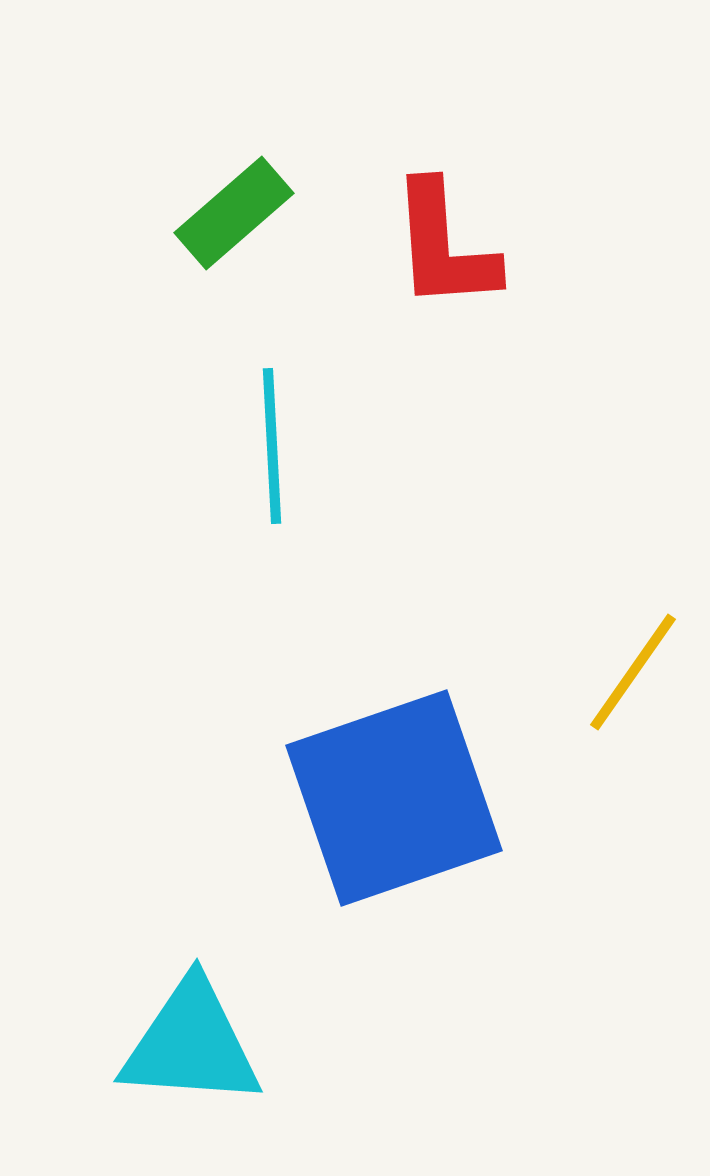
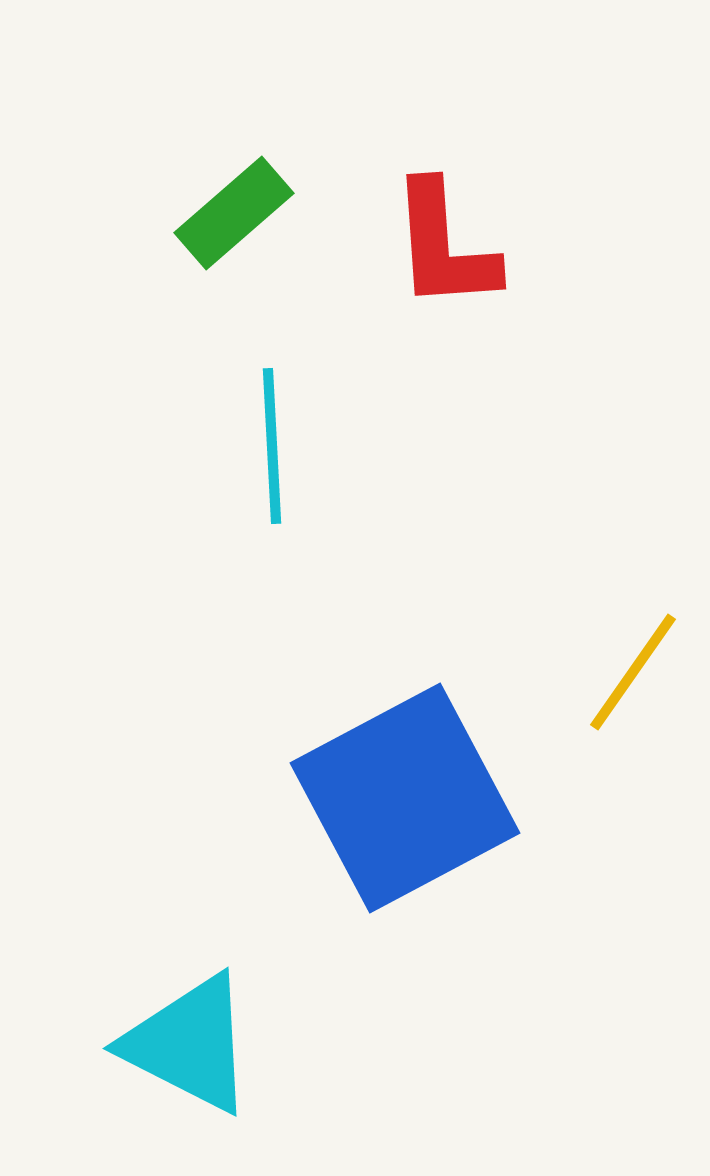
blue square: moved 11 px right; rotated 9 degrees counterclockwise
cyan triangle: moved 2 px left; rotated 23 degrees clockwise
